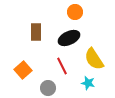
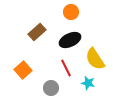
orange circle: moved 4 px left
brown rectangle: moved 1 px right; rotated 48 degrees clockwise
black ellipse: moved 1 px right, 2 px down
yellow semicircle: moved 1 px right
red line: moved 4 px right, 2 px down
gray circle: moved 3 px right
